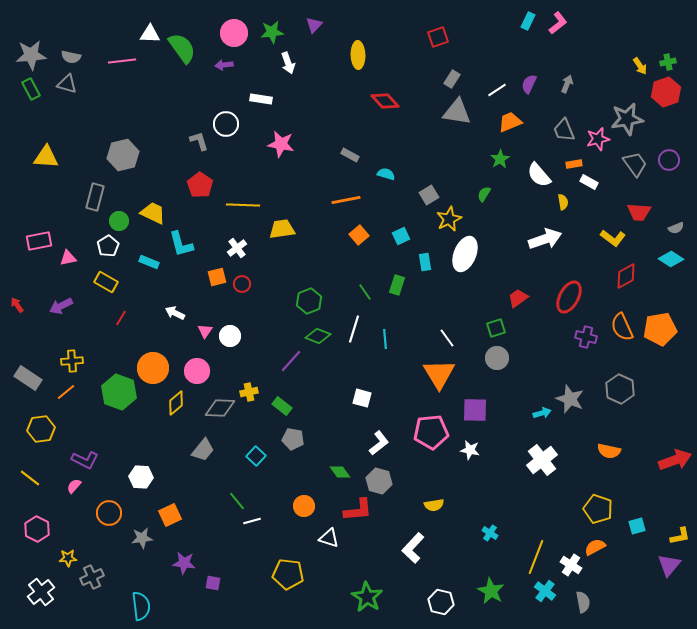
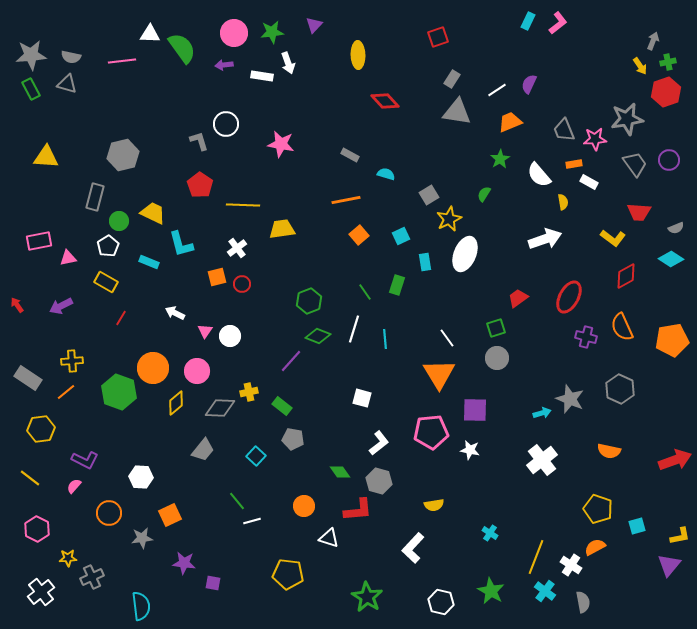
gray arrow at (567, 84): moved 86 px right, 43 px up
white rectangle at (261, 99): moved 1 px right, 23 px up
pink star at (598, 139): moved 3 px left; rotated 10 degrees clockwise
orange pentagon at (660, 329): moved 12 px right, 11 px down
